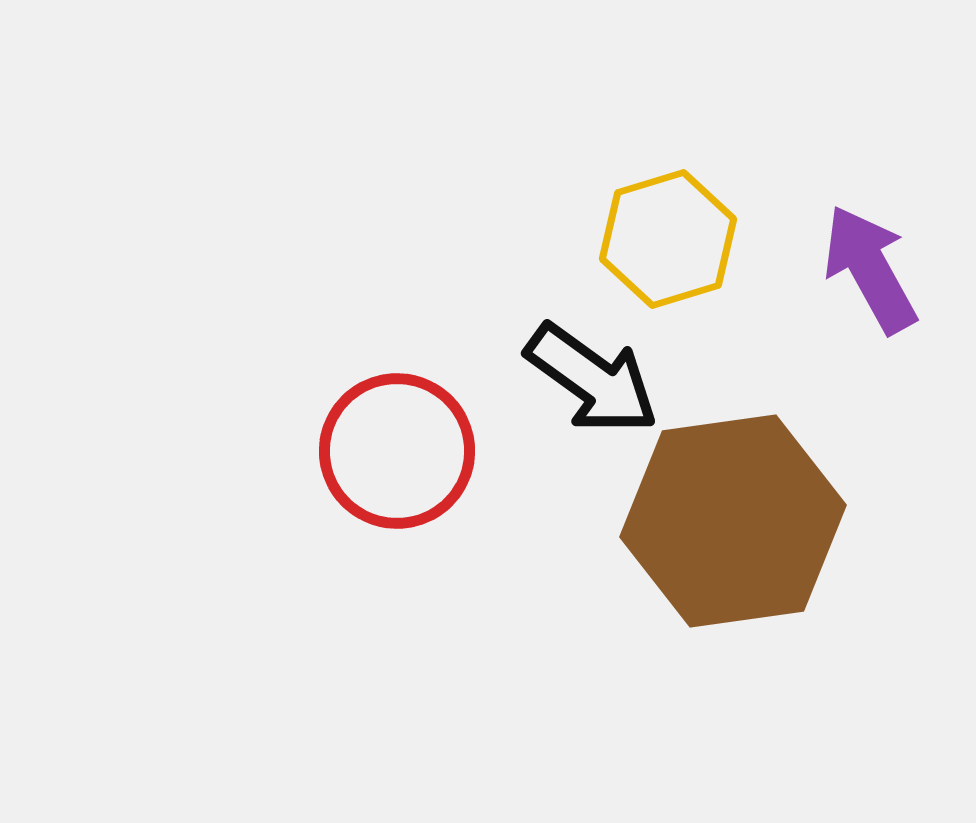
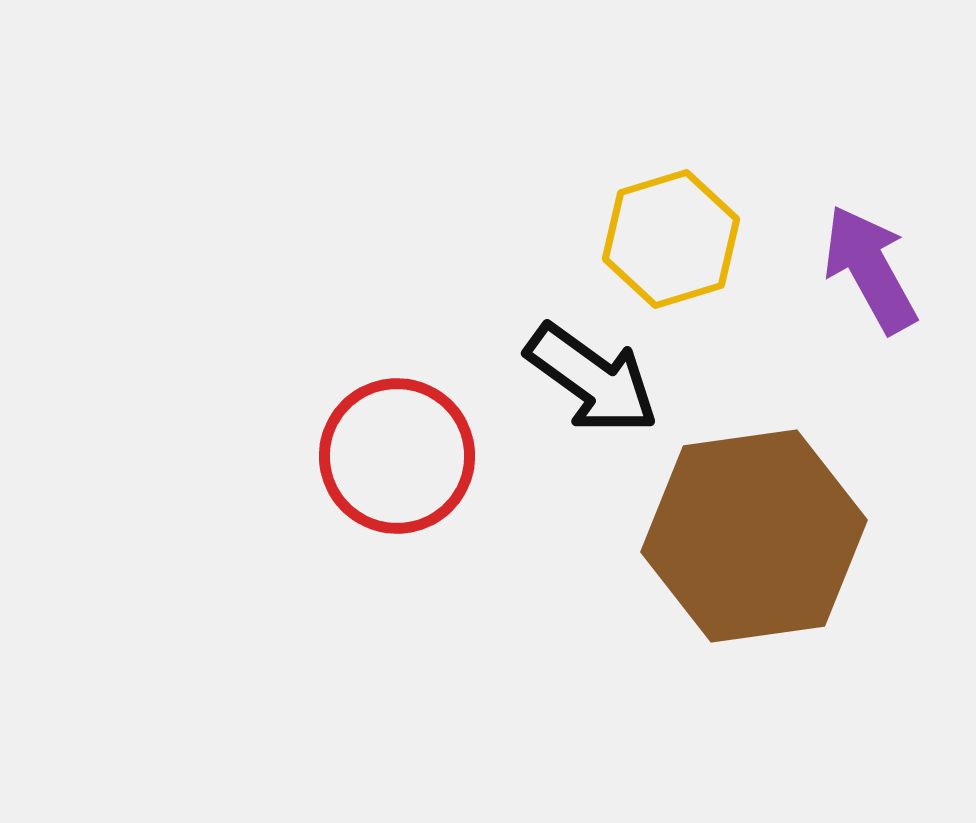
yellow hexagon: moved 3 px right
red circle: moved 5 px down
brown hexagon: moved 21 px right, 15 px down
